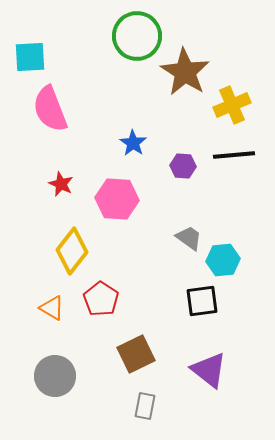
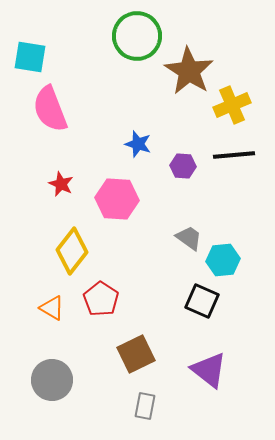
cyan square: rotated 12 degrees clockwise
brown star: moved 4 px right, 1 px up
blue star: moved 5 px right, 1 px down; rotated 16 degrees counterclockwise
black square: rotated 32 degrees clockwise
gray circle: moved 3 px left, 4 px down
